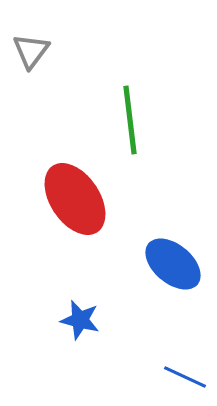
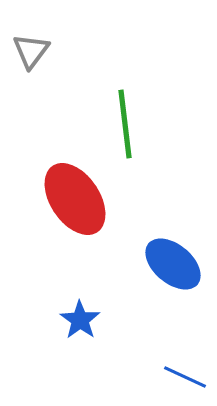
green line: moved 5 px left, 4 px down
blue star: rotated 21 degrees clockwise
